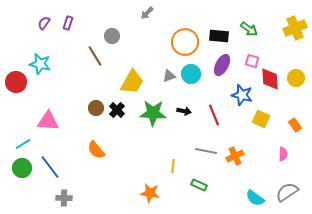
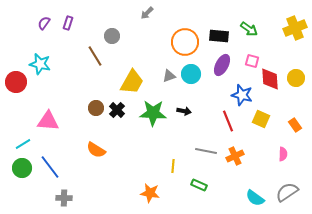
red line: moved 14 px right, 6 px down
orange semicircle: rotated 18 degrees counterclockwise
